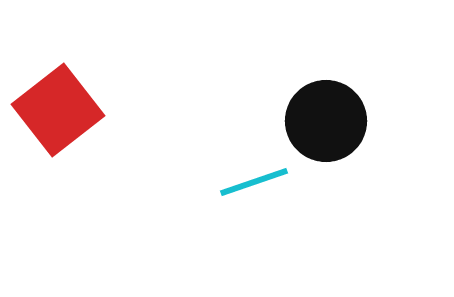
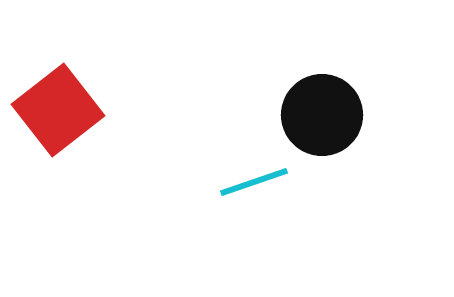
black circle: moved 4 px left, 6 px up
